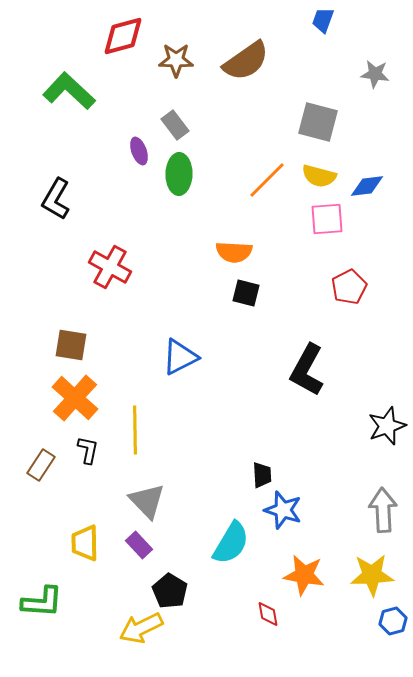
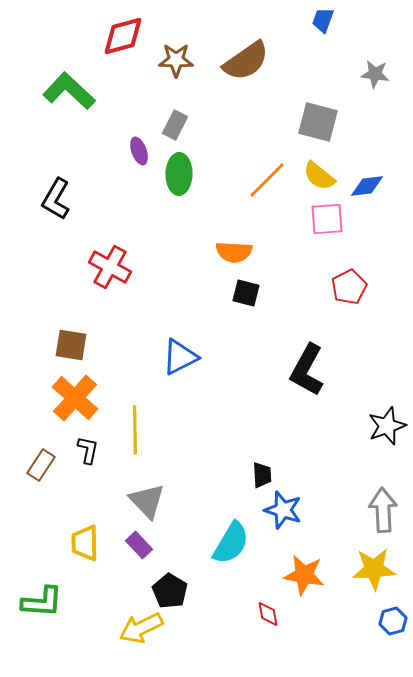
gray rectangle at (175, 125): rotated 64 degrees clockwise
yellow semicircle at (319, 176): rotated 24 degrees clockwise
yellow star at (372, 575): moved 2 px right, 6 px up
